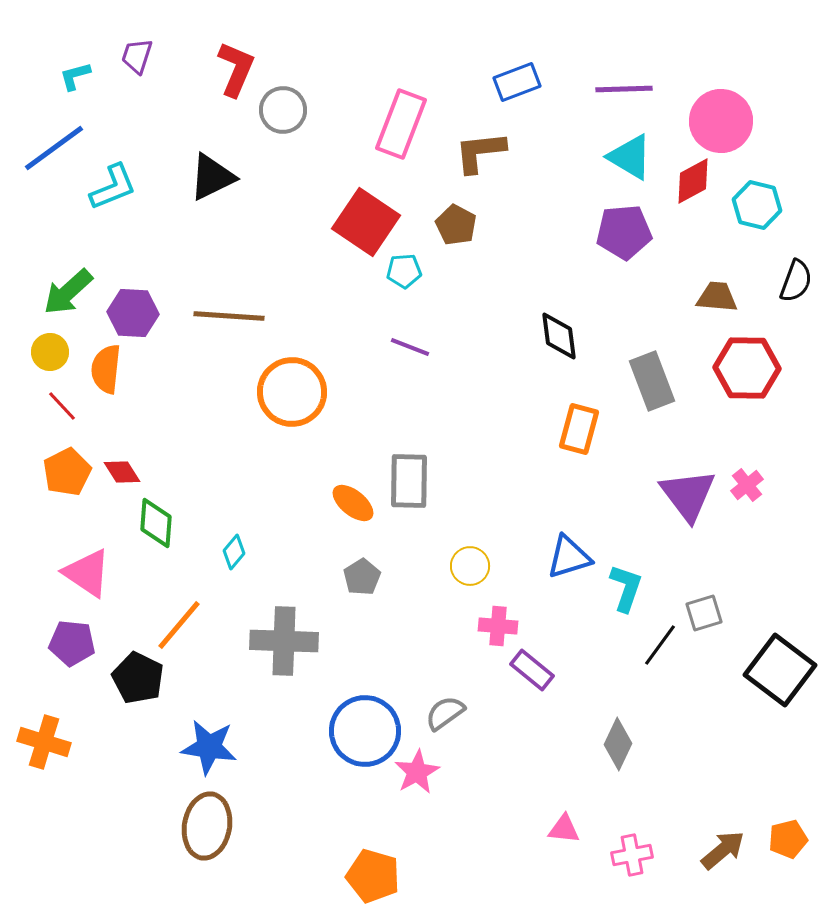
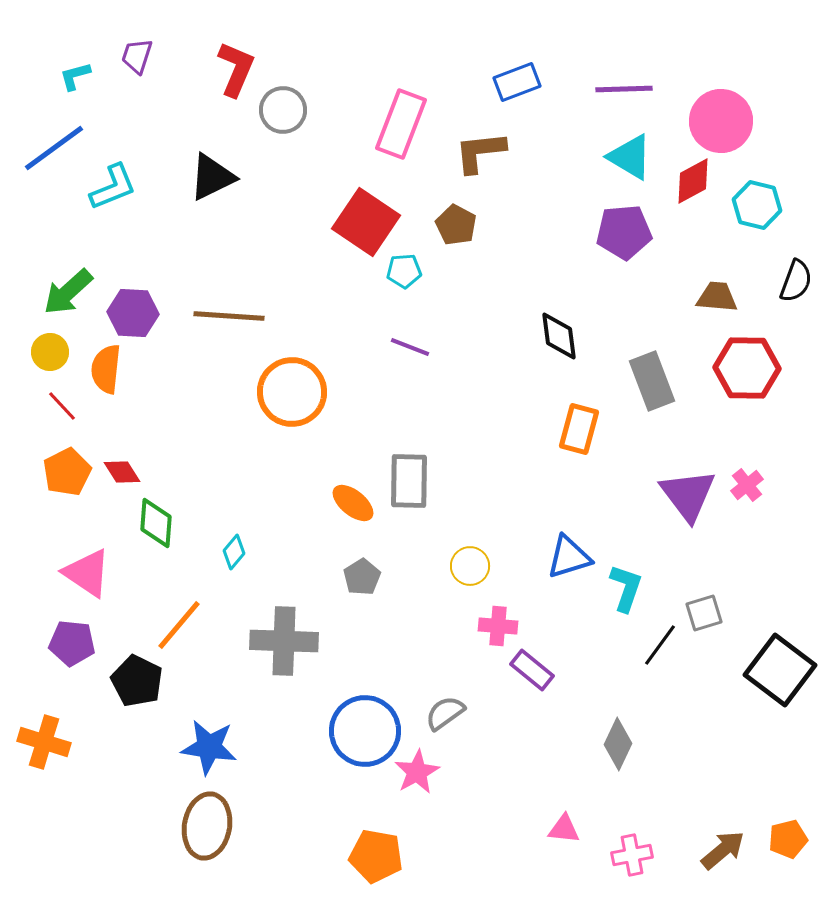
black pentagon at (138, 678): moved 1 px left, 3 px down
orange pentagon at (373, 876): moved 3 px right, 20 px up; rotated 6 degrees counterclockwise
